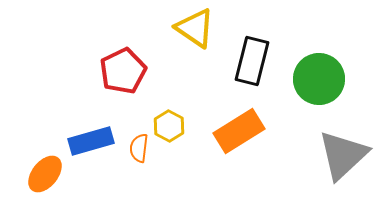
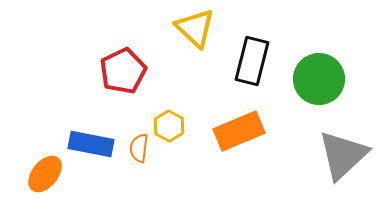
yellow triangle: rotated 9 degrees clockwise
orange rectangle: rotated 9 degrees clockwise
blue rectangle: moved 3 px down; rotated 27 degrees clockwise
